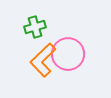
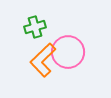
pink circle: moved 2 px up
